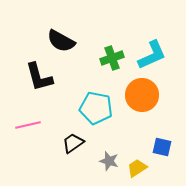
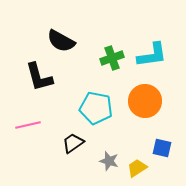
cyan L-shape: rotated 16 degrees clockwise
orange circle: moved 3 px right, 6 px down
blue square: moved 1 px down
